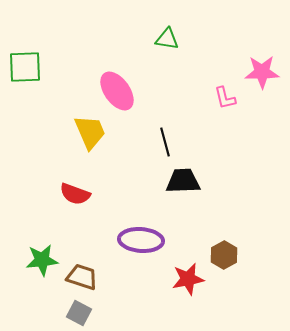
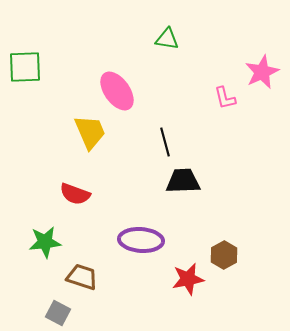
pink star: rotated 24 degrees counterclockwise
green star: moved 3 px right, 18 px up
gray square: moved 21 px left
